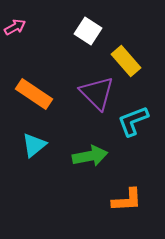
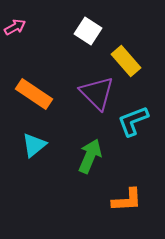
green arrow: rotated 56 degrees counterclockwise
